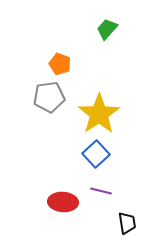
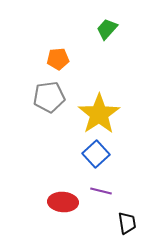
orange pentagon: moved 2 px left, 5 px up; rotated 25 degrees counterclockwise
